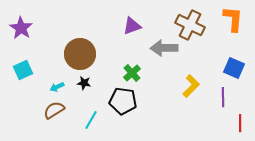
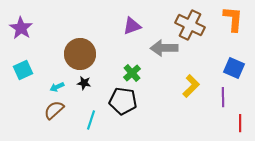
brown semicircle: rotated 10 degrees counterclockwise
cyan line: rotated 12 degrees counterclockwise
